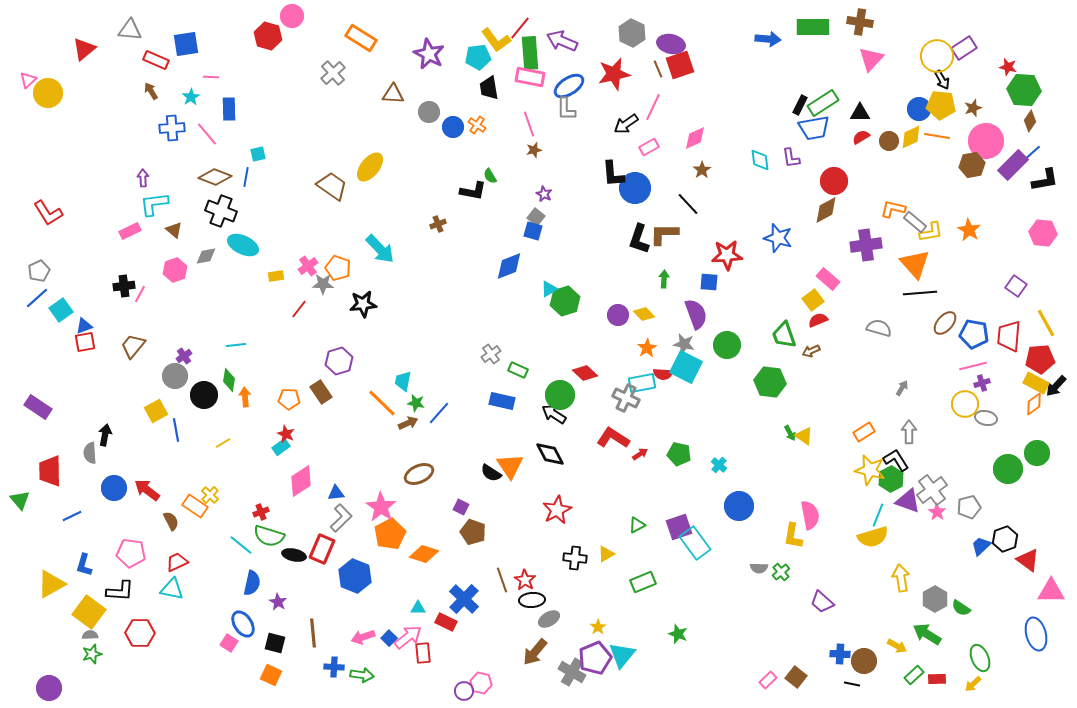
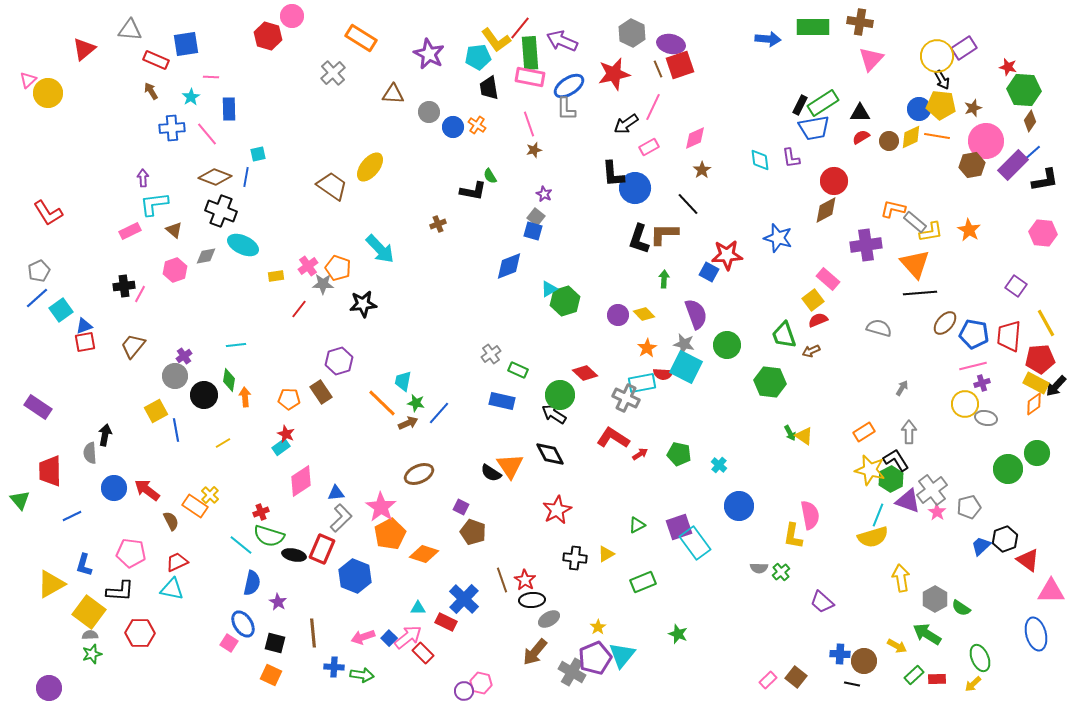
blue square at (709, 282): moved 10 px up; rotated 24 degrees clockwise
red rectangle at (423, 653): rotated 40 degrees counterclockwise
